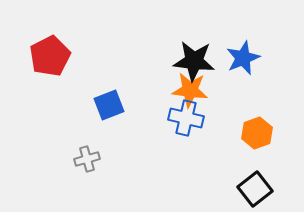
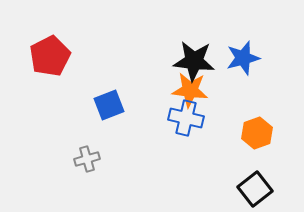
blue star: rotated 8 degrees clockwise
